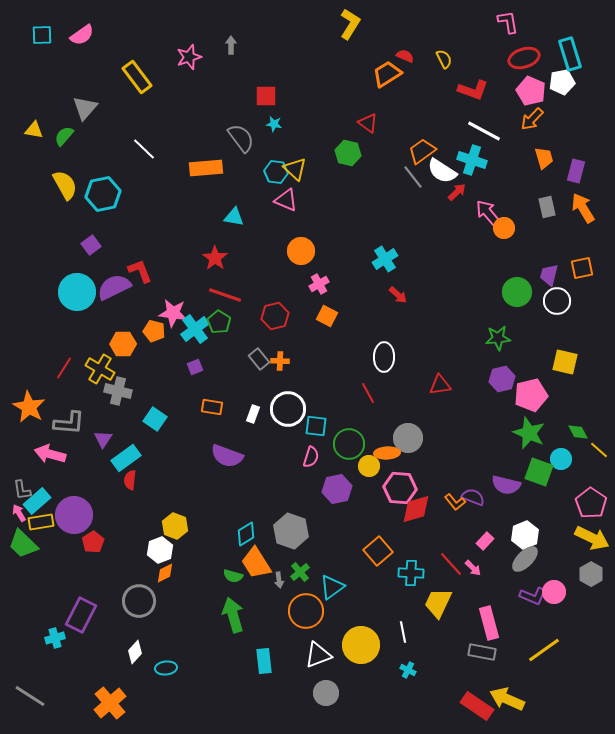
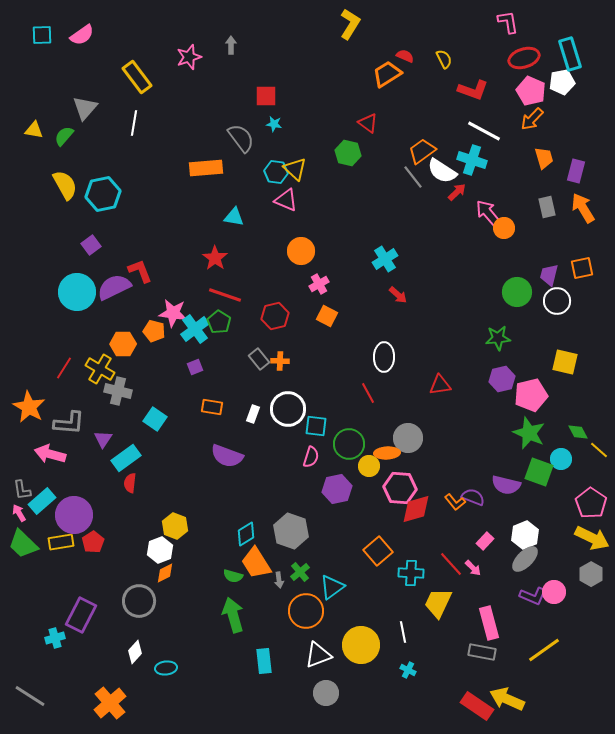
white line at (144, 149): moved 10 px left, 26 px up; rotated 55 degrees clockwise
red semicircle at (130, 480): moved 3 px down
cyan rectangle at (37, 501): moved 5 px right
yellow rectangle at (41, 522): moved 20 px right, 20 px down
